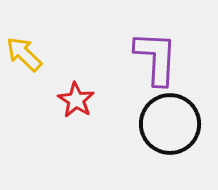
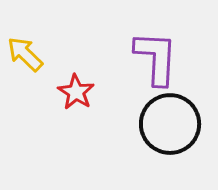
yellow arrow: moved 1 px right
red star: moved 8 px up
